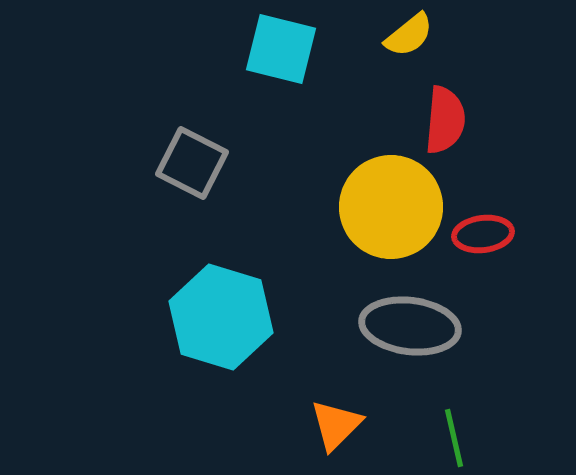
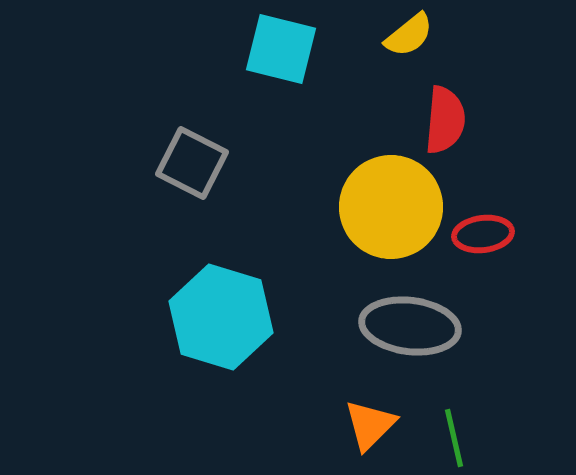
orange triangle: moved 34 px right
